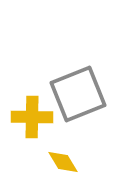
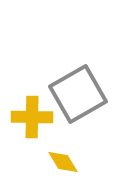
gray square: rotated 8 degrees counterclockwise
